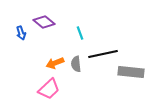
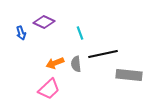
purple diamond: rotated 15 degrees counterclockwise
gray rectangle: moved 2 px left, 3 px down
